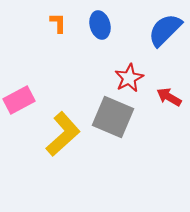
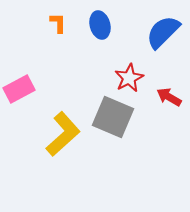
blue semicircle: moved 2 px left, 2 px down
pink rectangle: moved 11 px up
